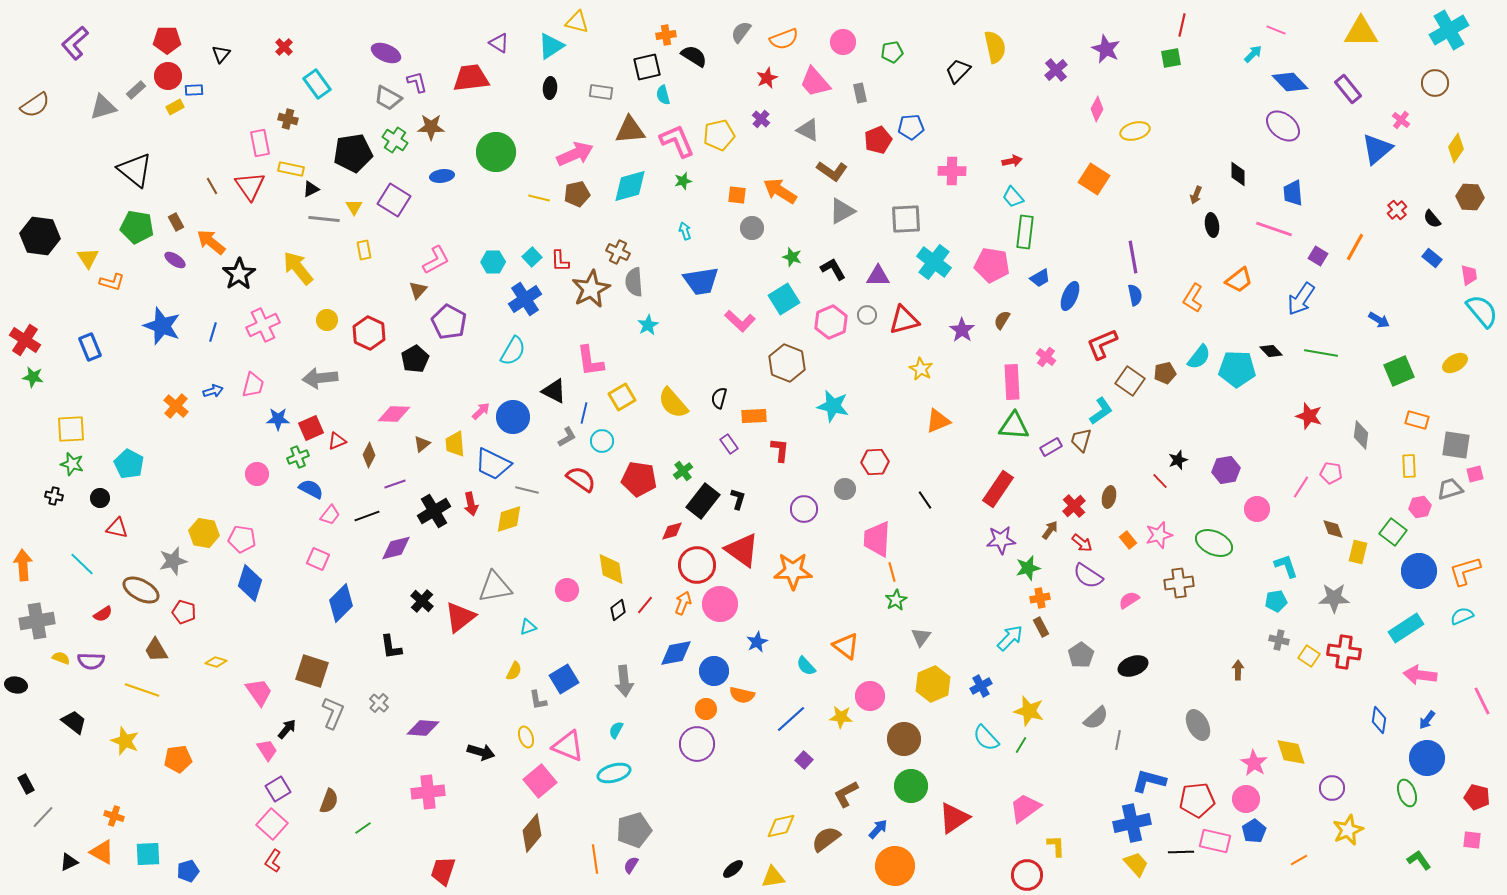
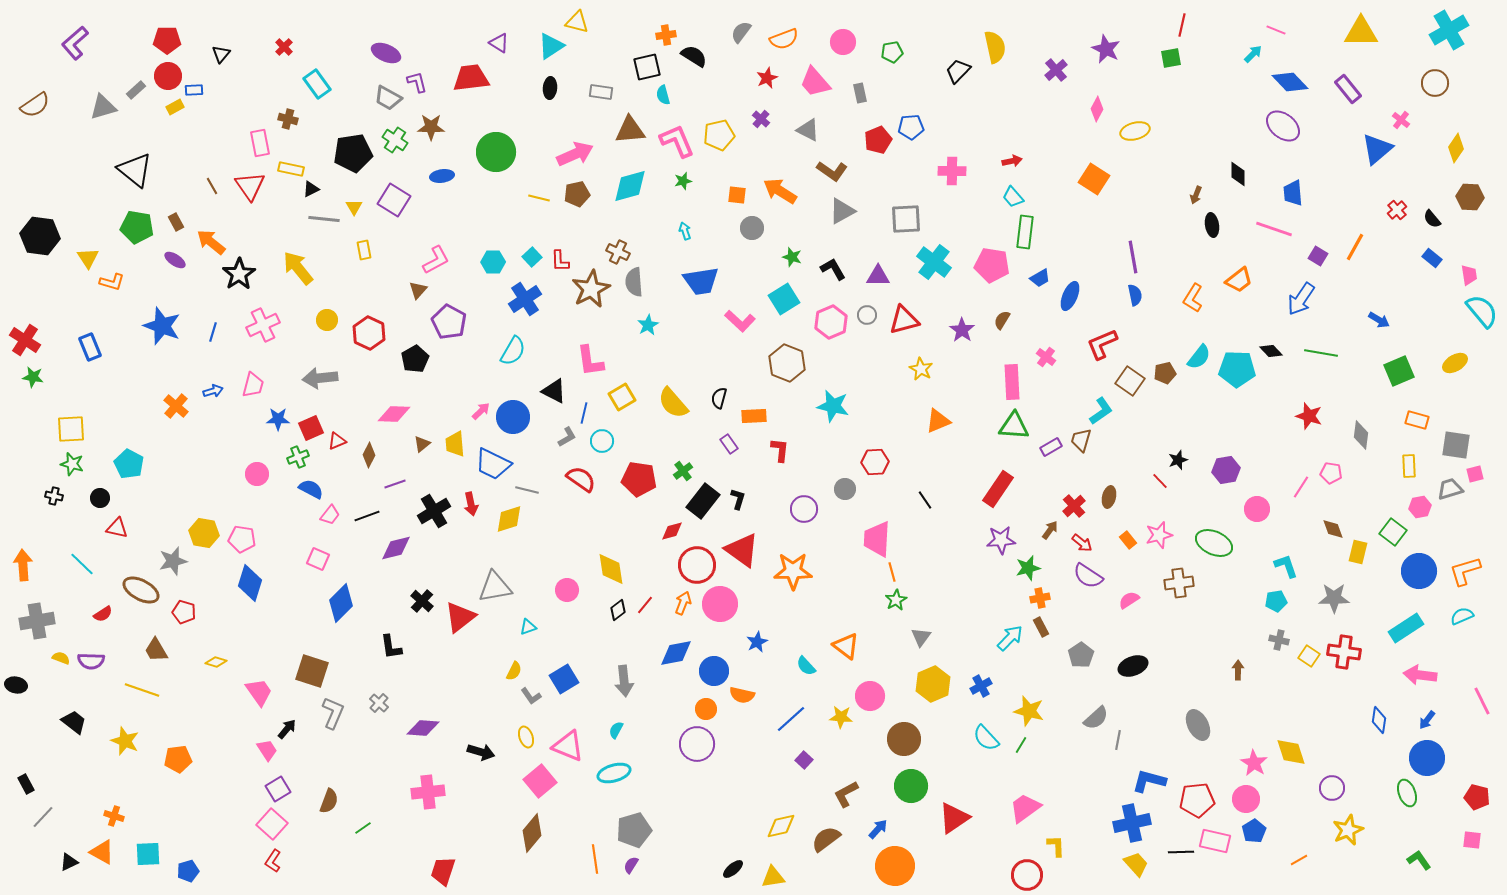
gray L-shape at (538, 700): moved 7 px left, 4 px up; rotated 25 degrees counterclockwise
